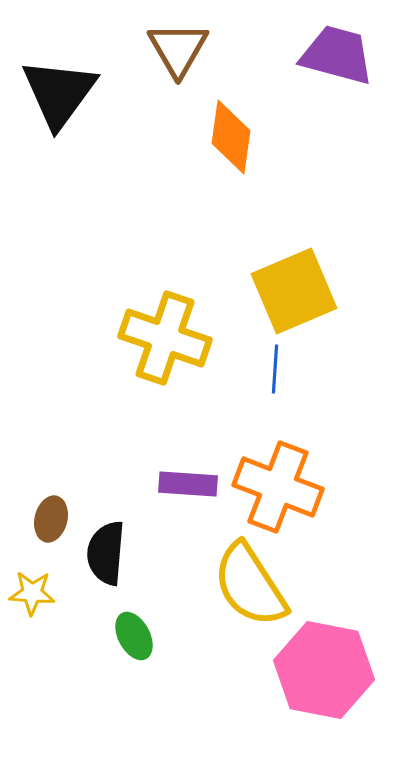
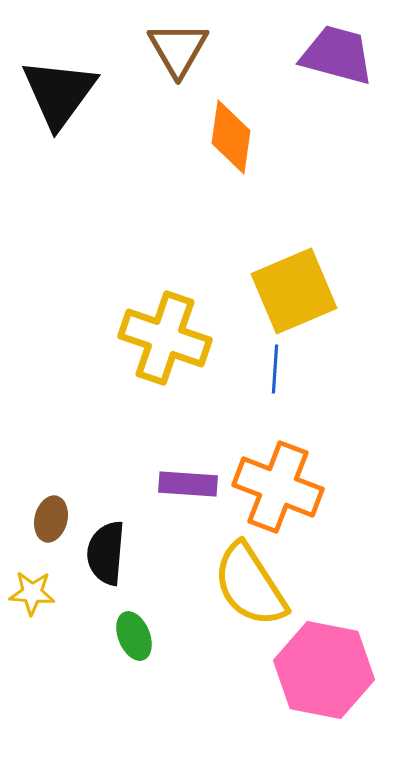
green ellipse: rotated 6 degrees clockwise
